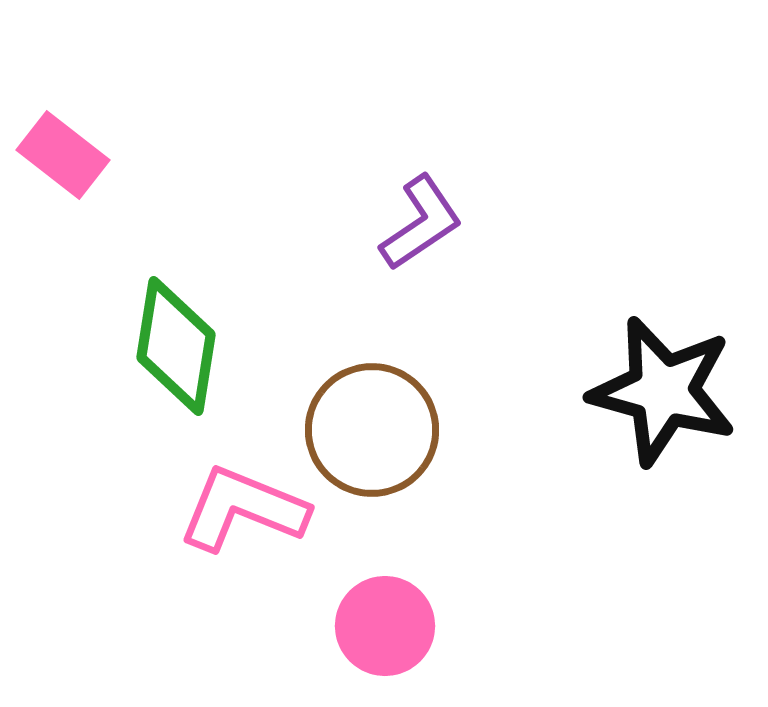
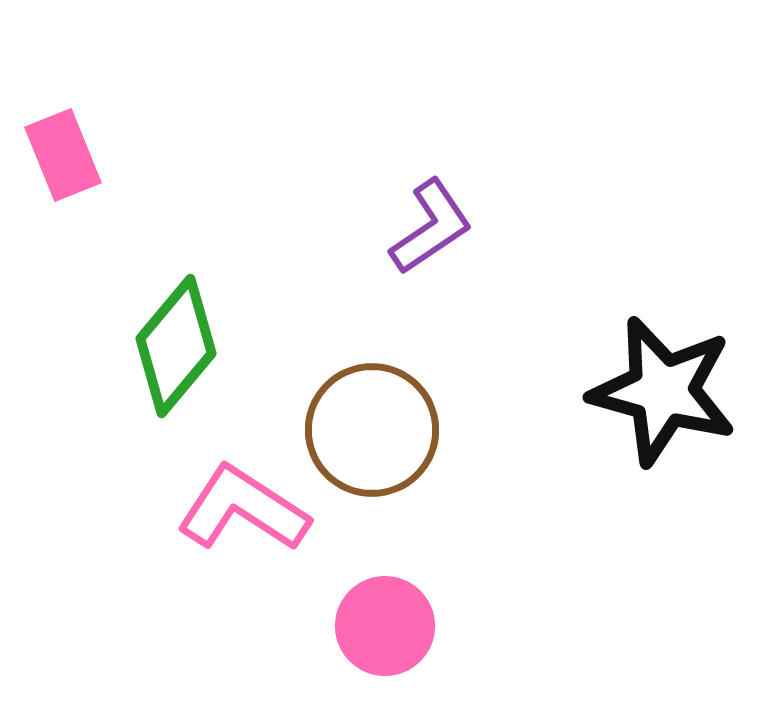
pink rectangle: rotated 30 degrees clockwise
purple L-shape: moved 10 px right, 4 px down
green diamond: rotated 31 degrees clockwise
pink L-shape: rotated 11 degrees clockwise
